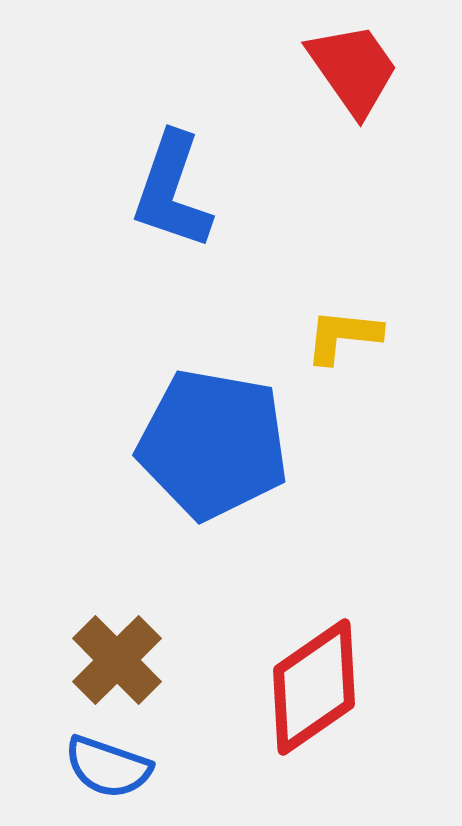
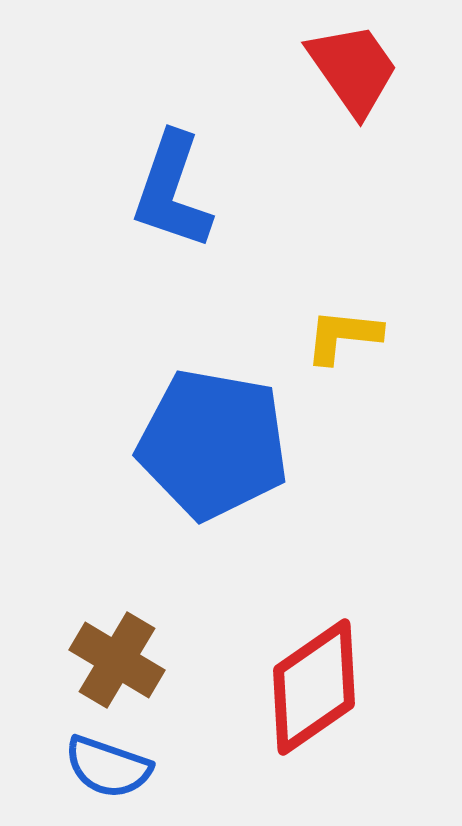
brown cross: rotated 14 degrees counterclockwise
